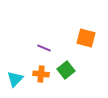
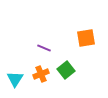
orange square: rotated 24 degrees counterclockwise
orange cross: rotated 28 degrees counterclockwise
cyan triangle: rotated 12 degrees counterclockwise
